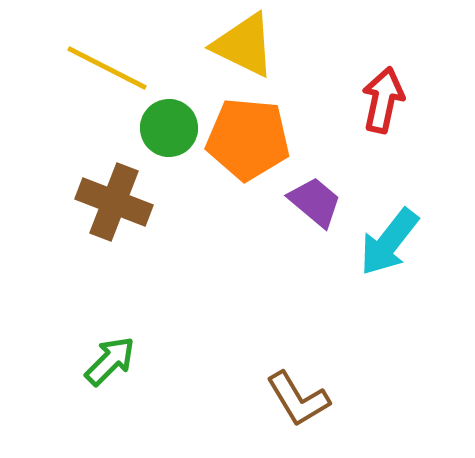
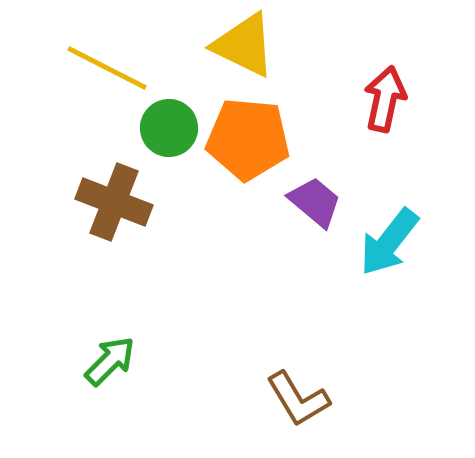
red arrow: moved 2 px right, 1 px up
